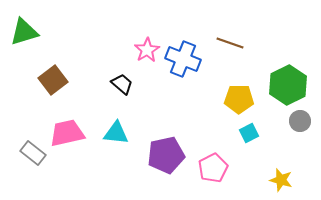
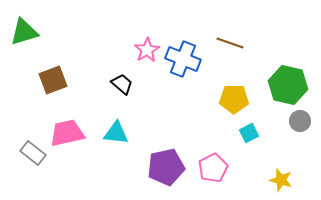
brown square: rotated 16 degrees clockwise
green hexagon: rotated 21 degrees counterclockwise
yellow pentagon: moved 5 px left
purple pentagon: moved 12 px down
